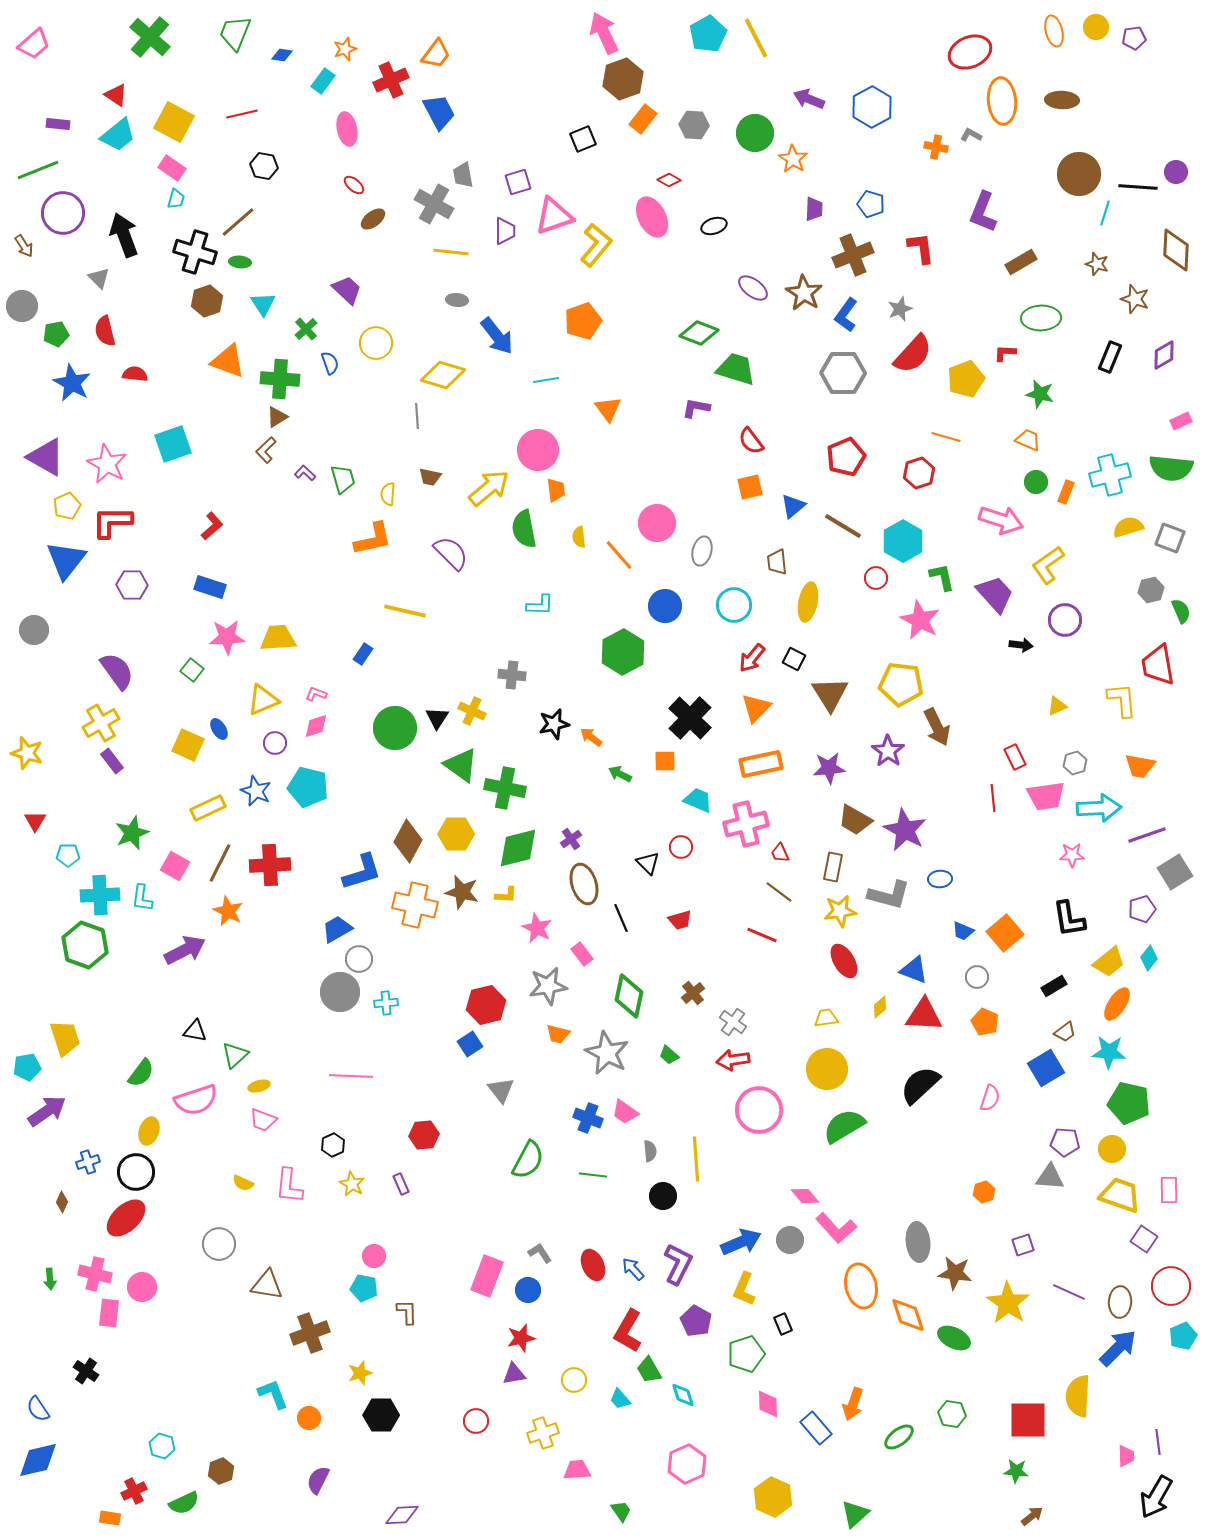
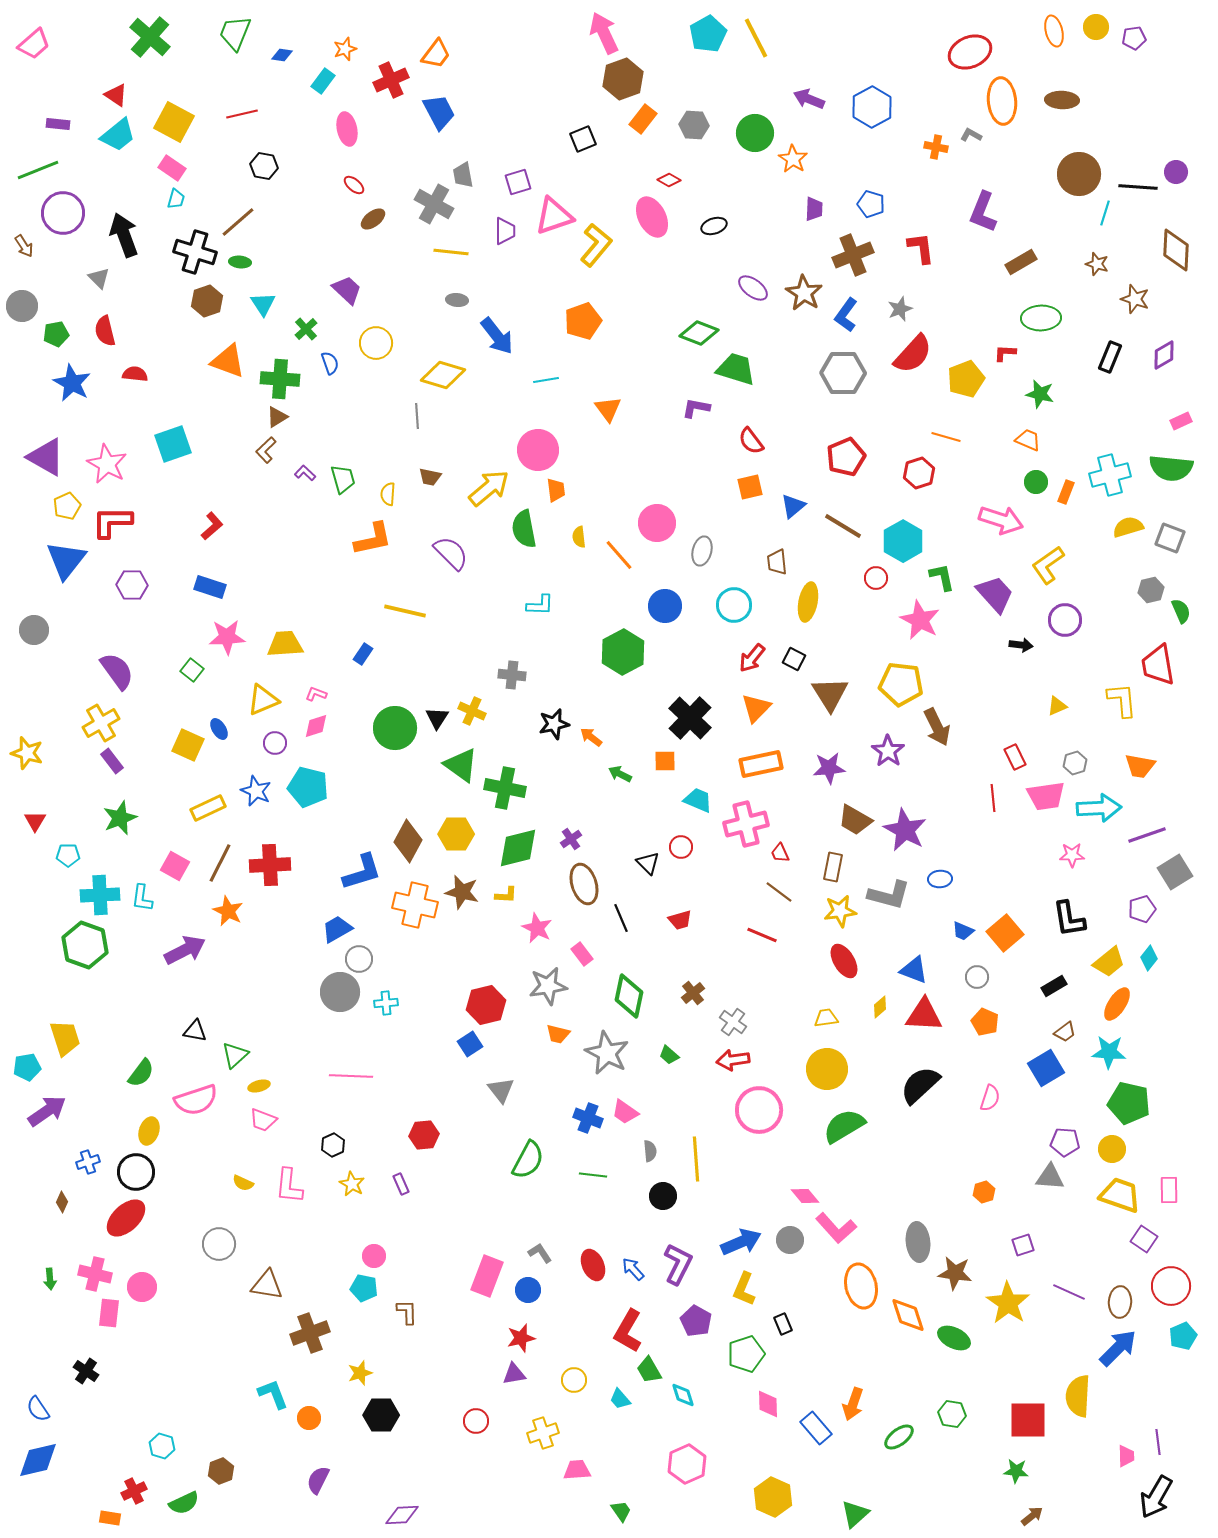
yellow trapezoid at (278, 638): moved 7 px right, 6 px down
green star at (132, 833): moved 12 px left, 15 px up
